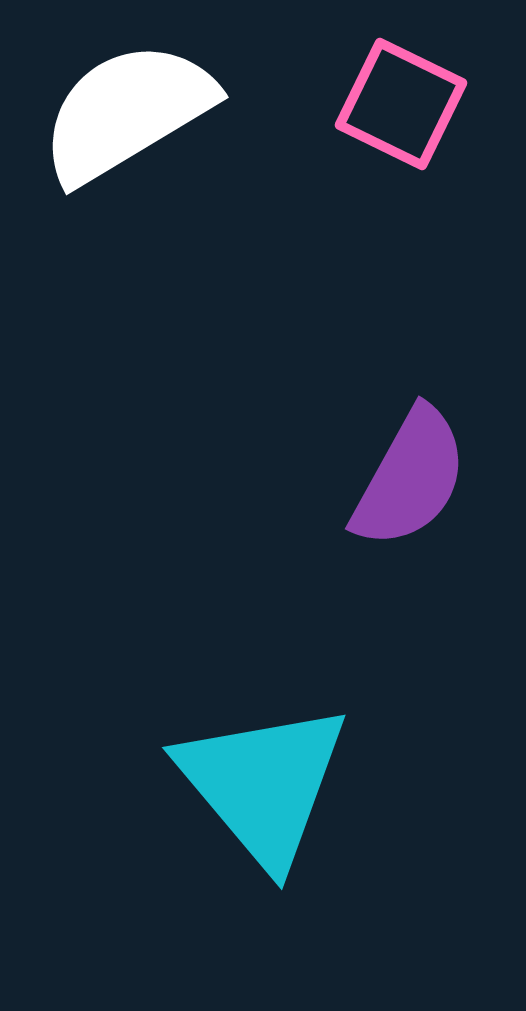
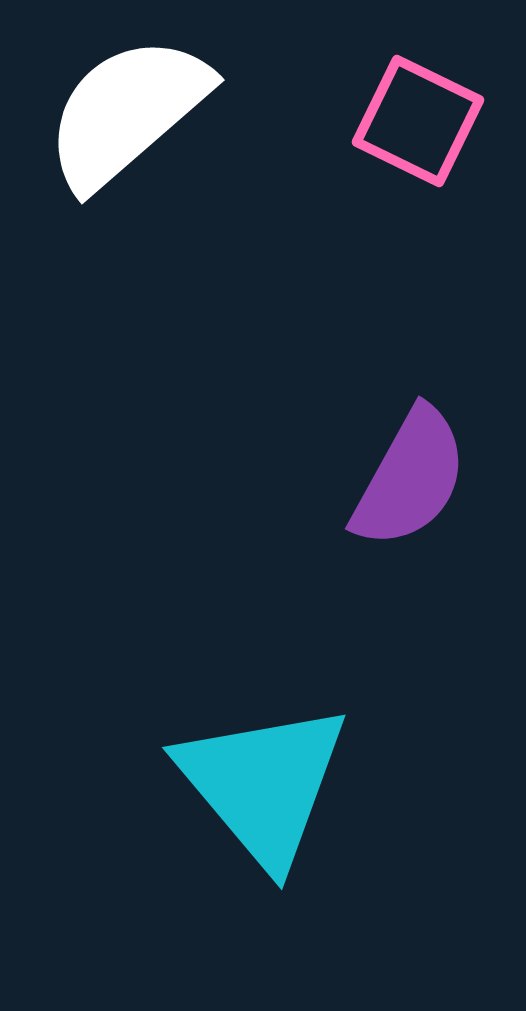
pink square: moved 17 px right, 17 px down
white semicircle: rotated 10 degrees counterclockwise
